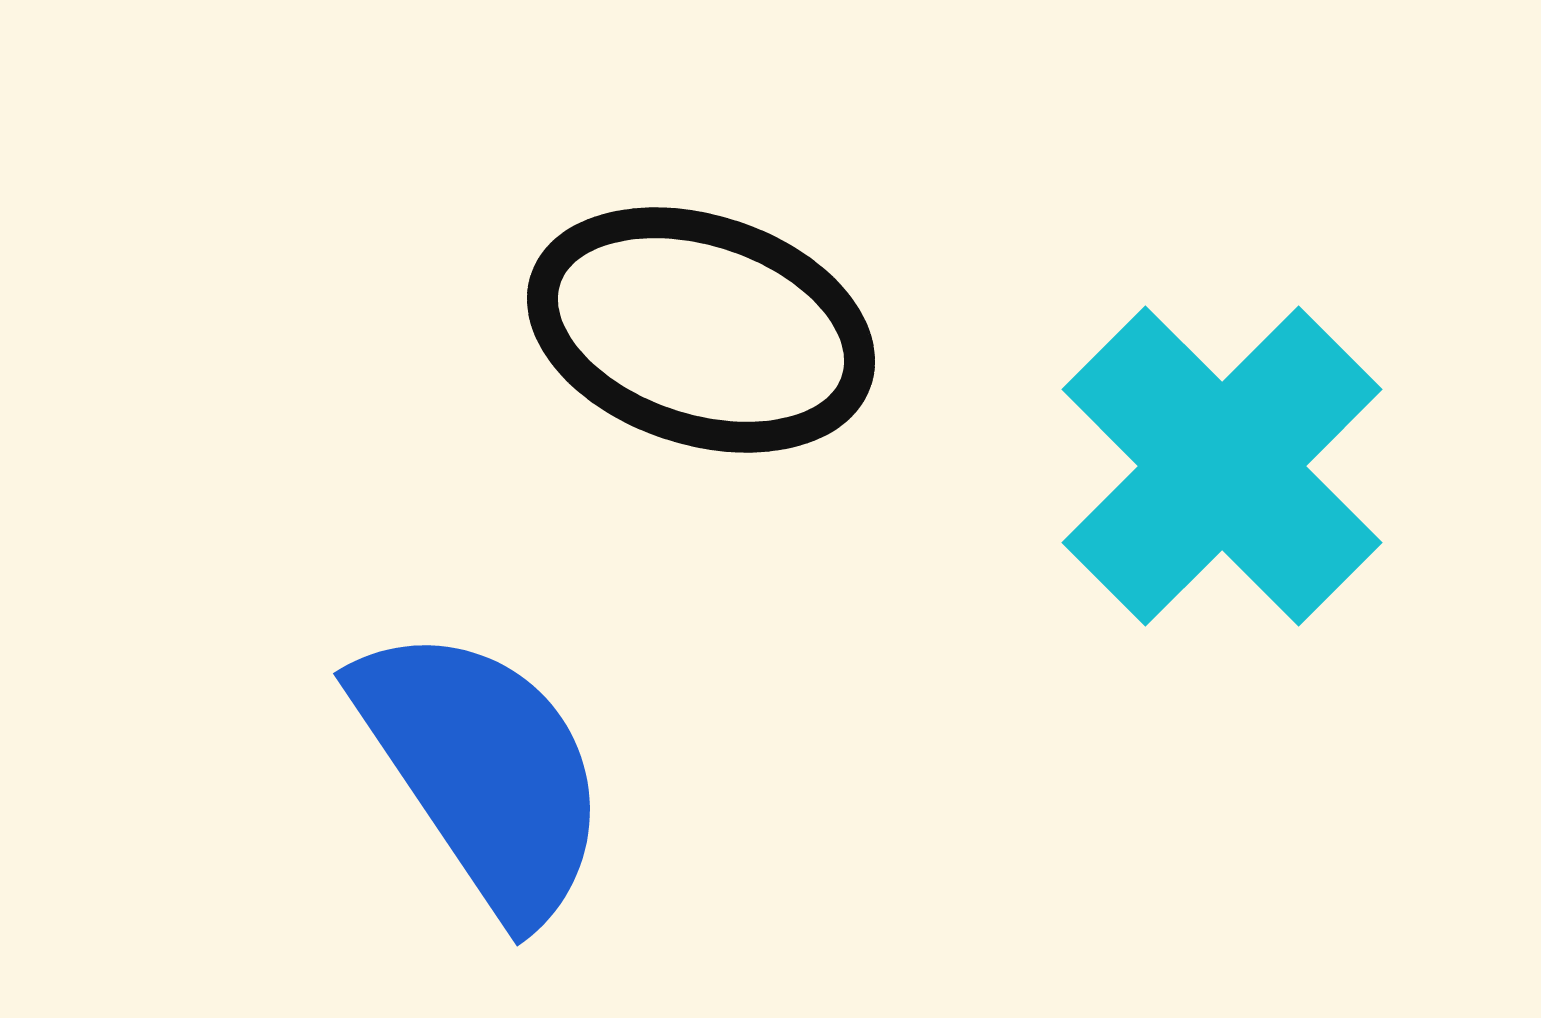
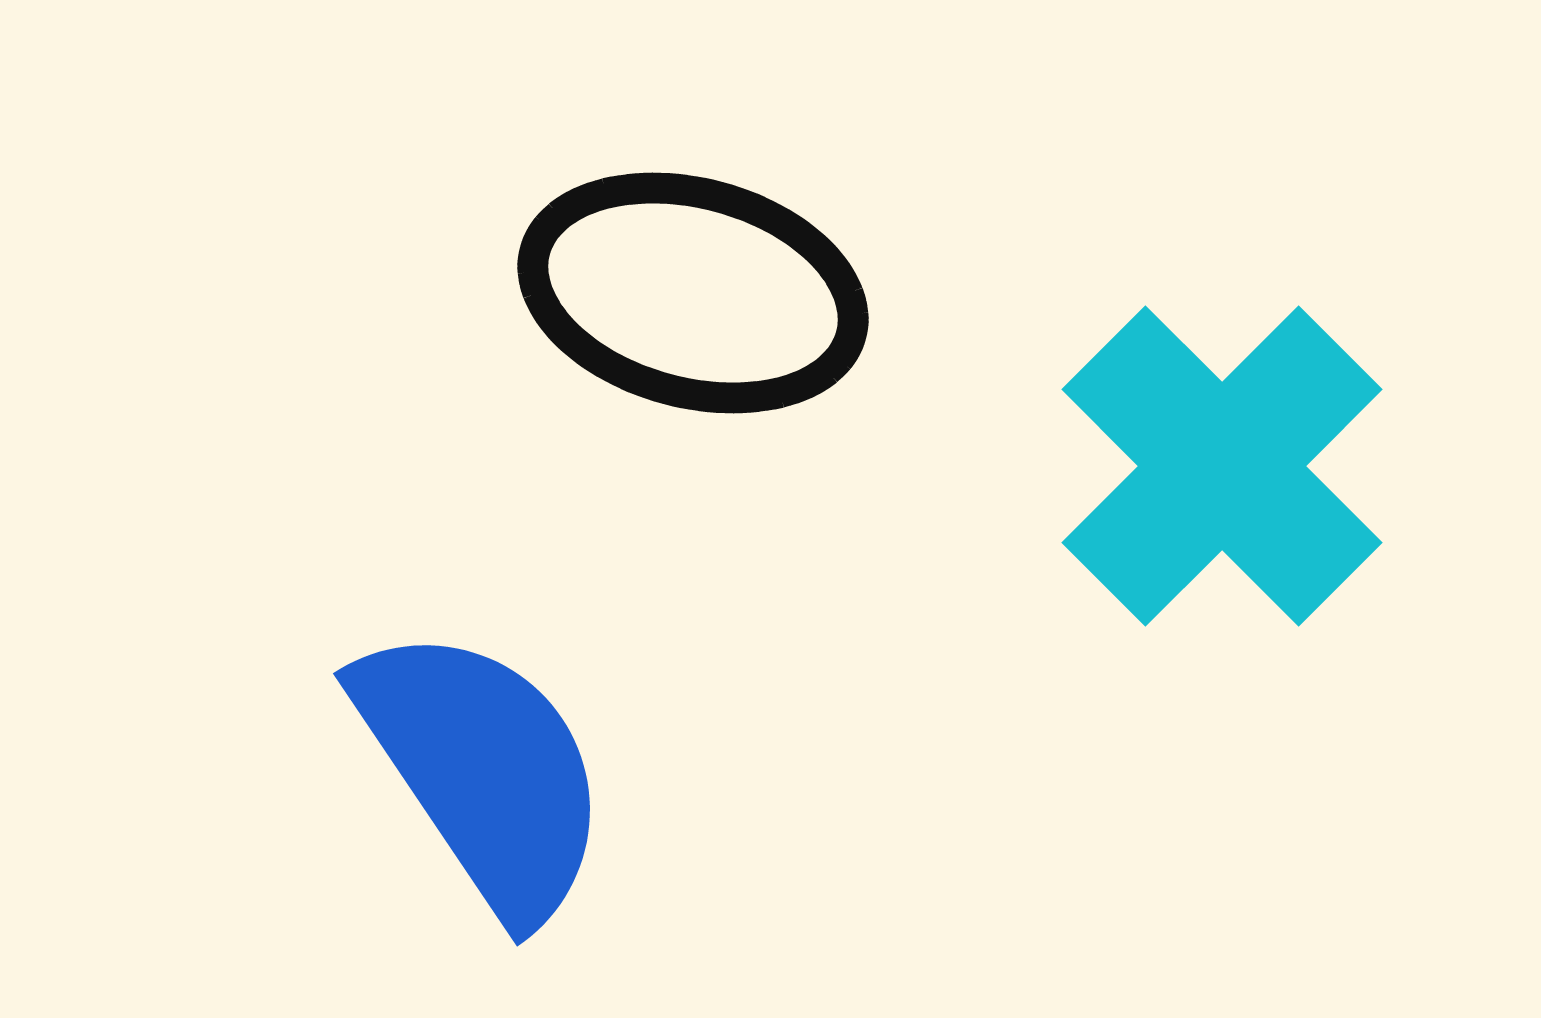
black ellipse: moved 8 px left, 37 px up; rotated 3 degrees counterclockwise
